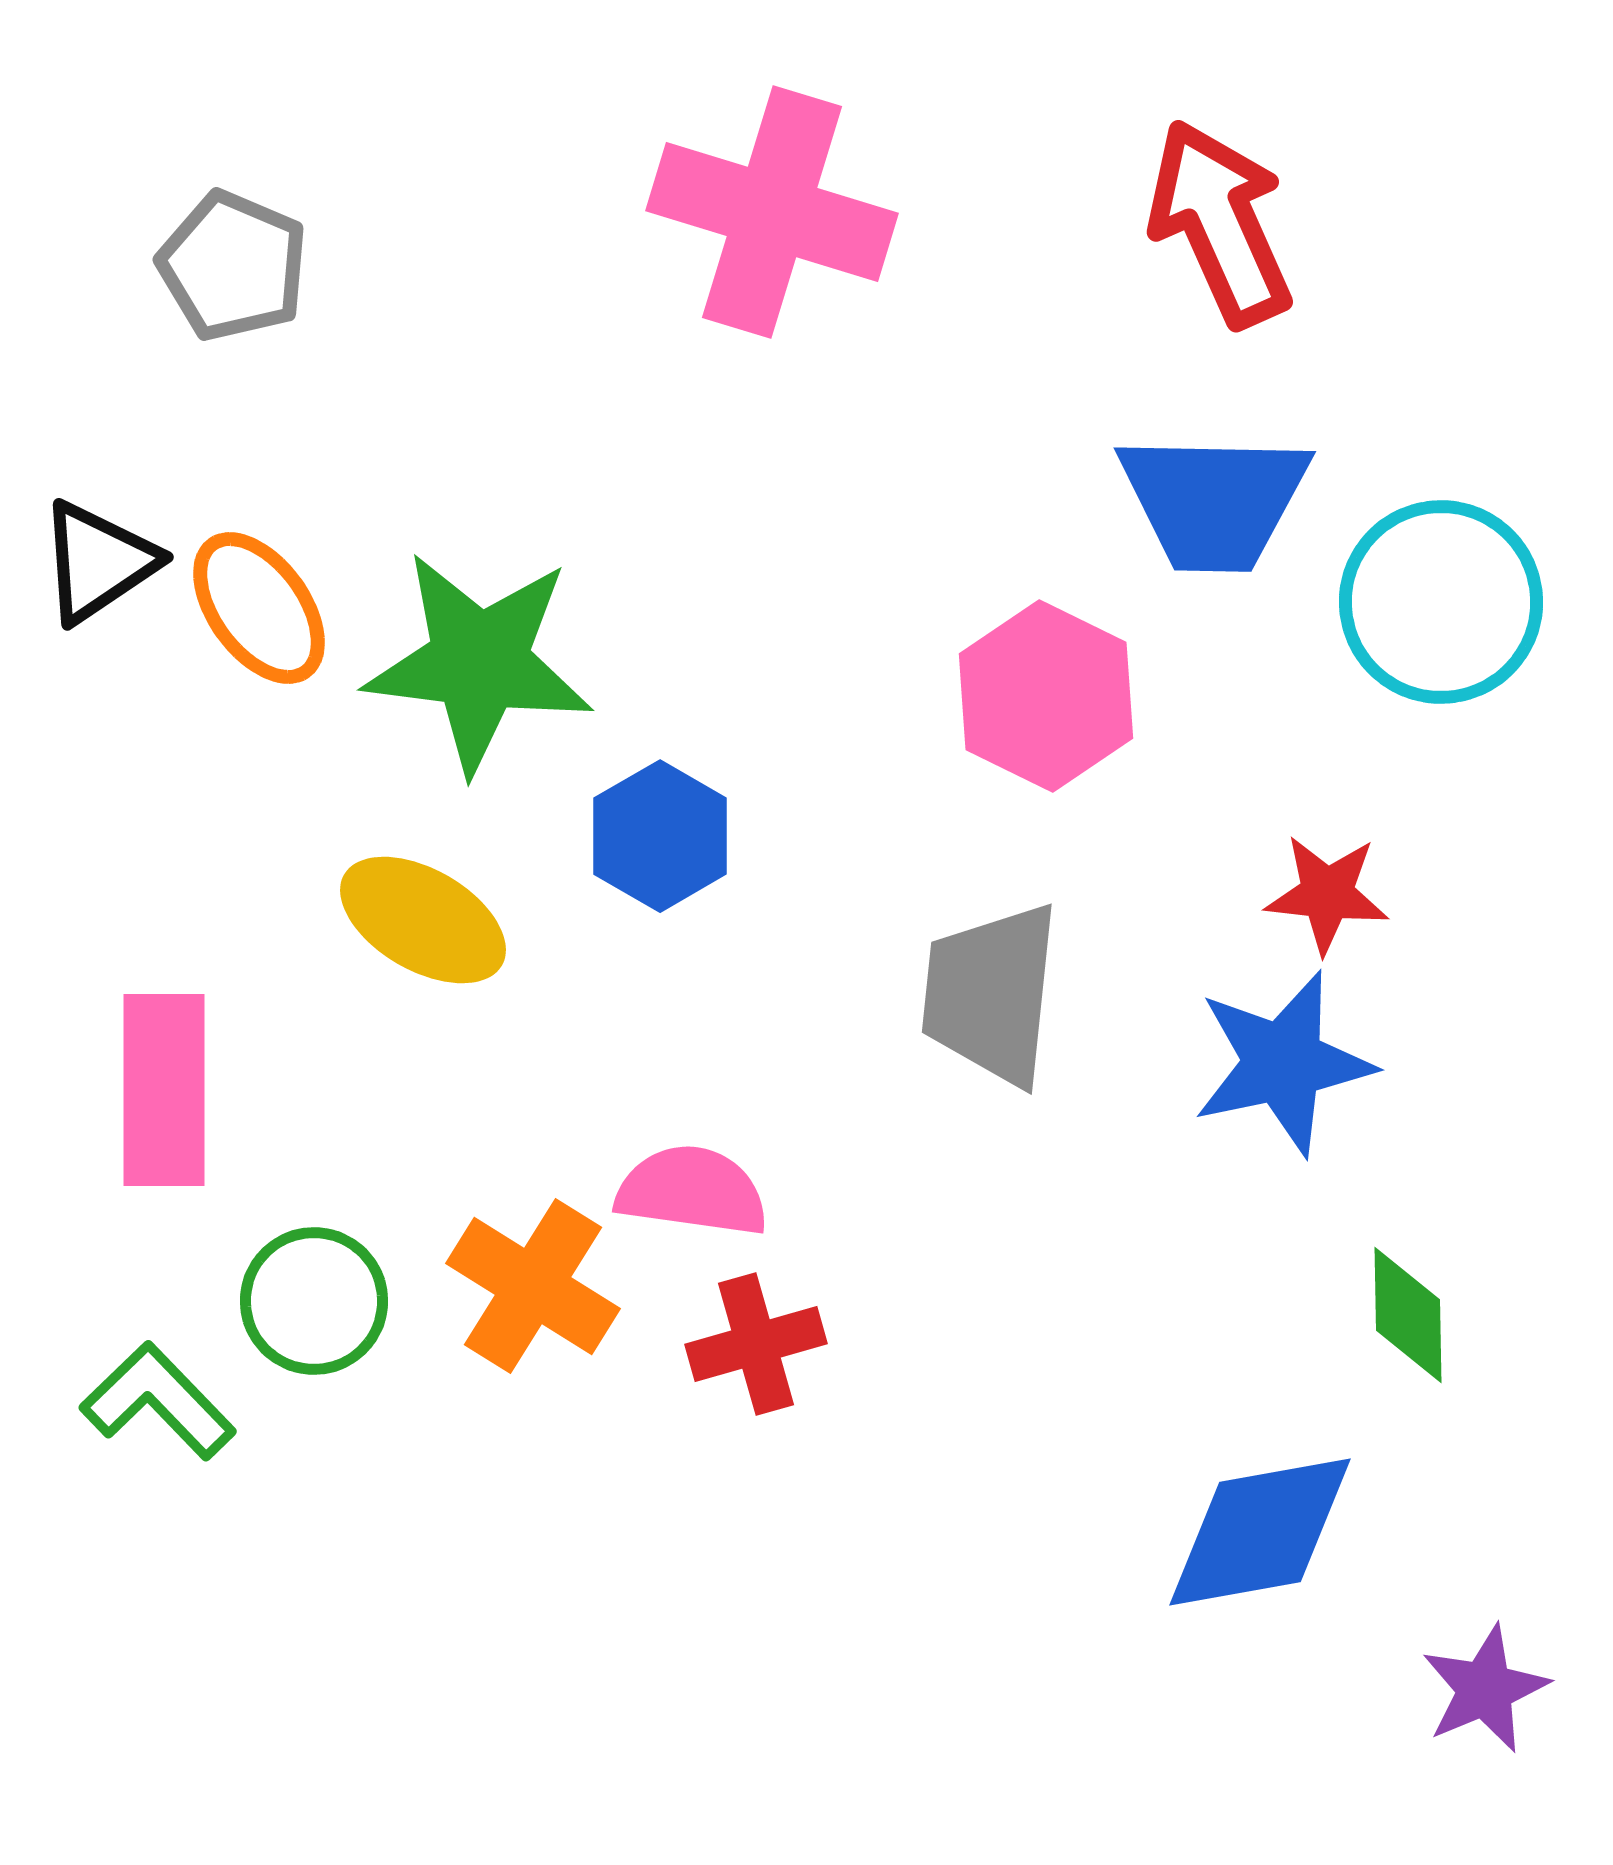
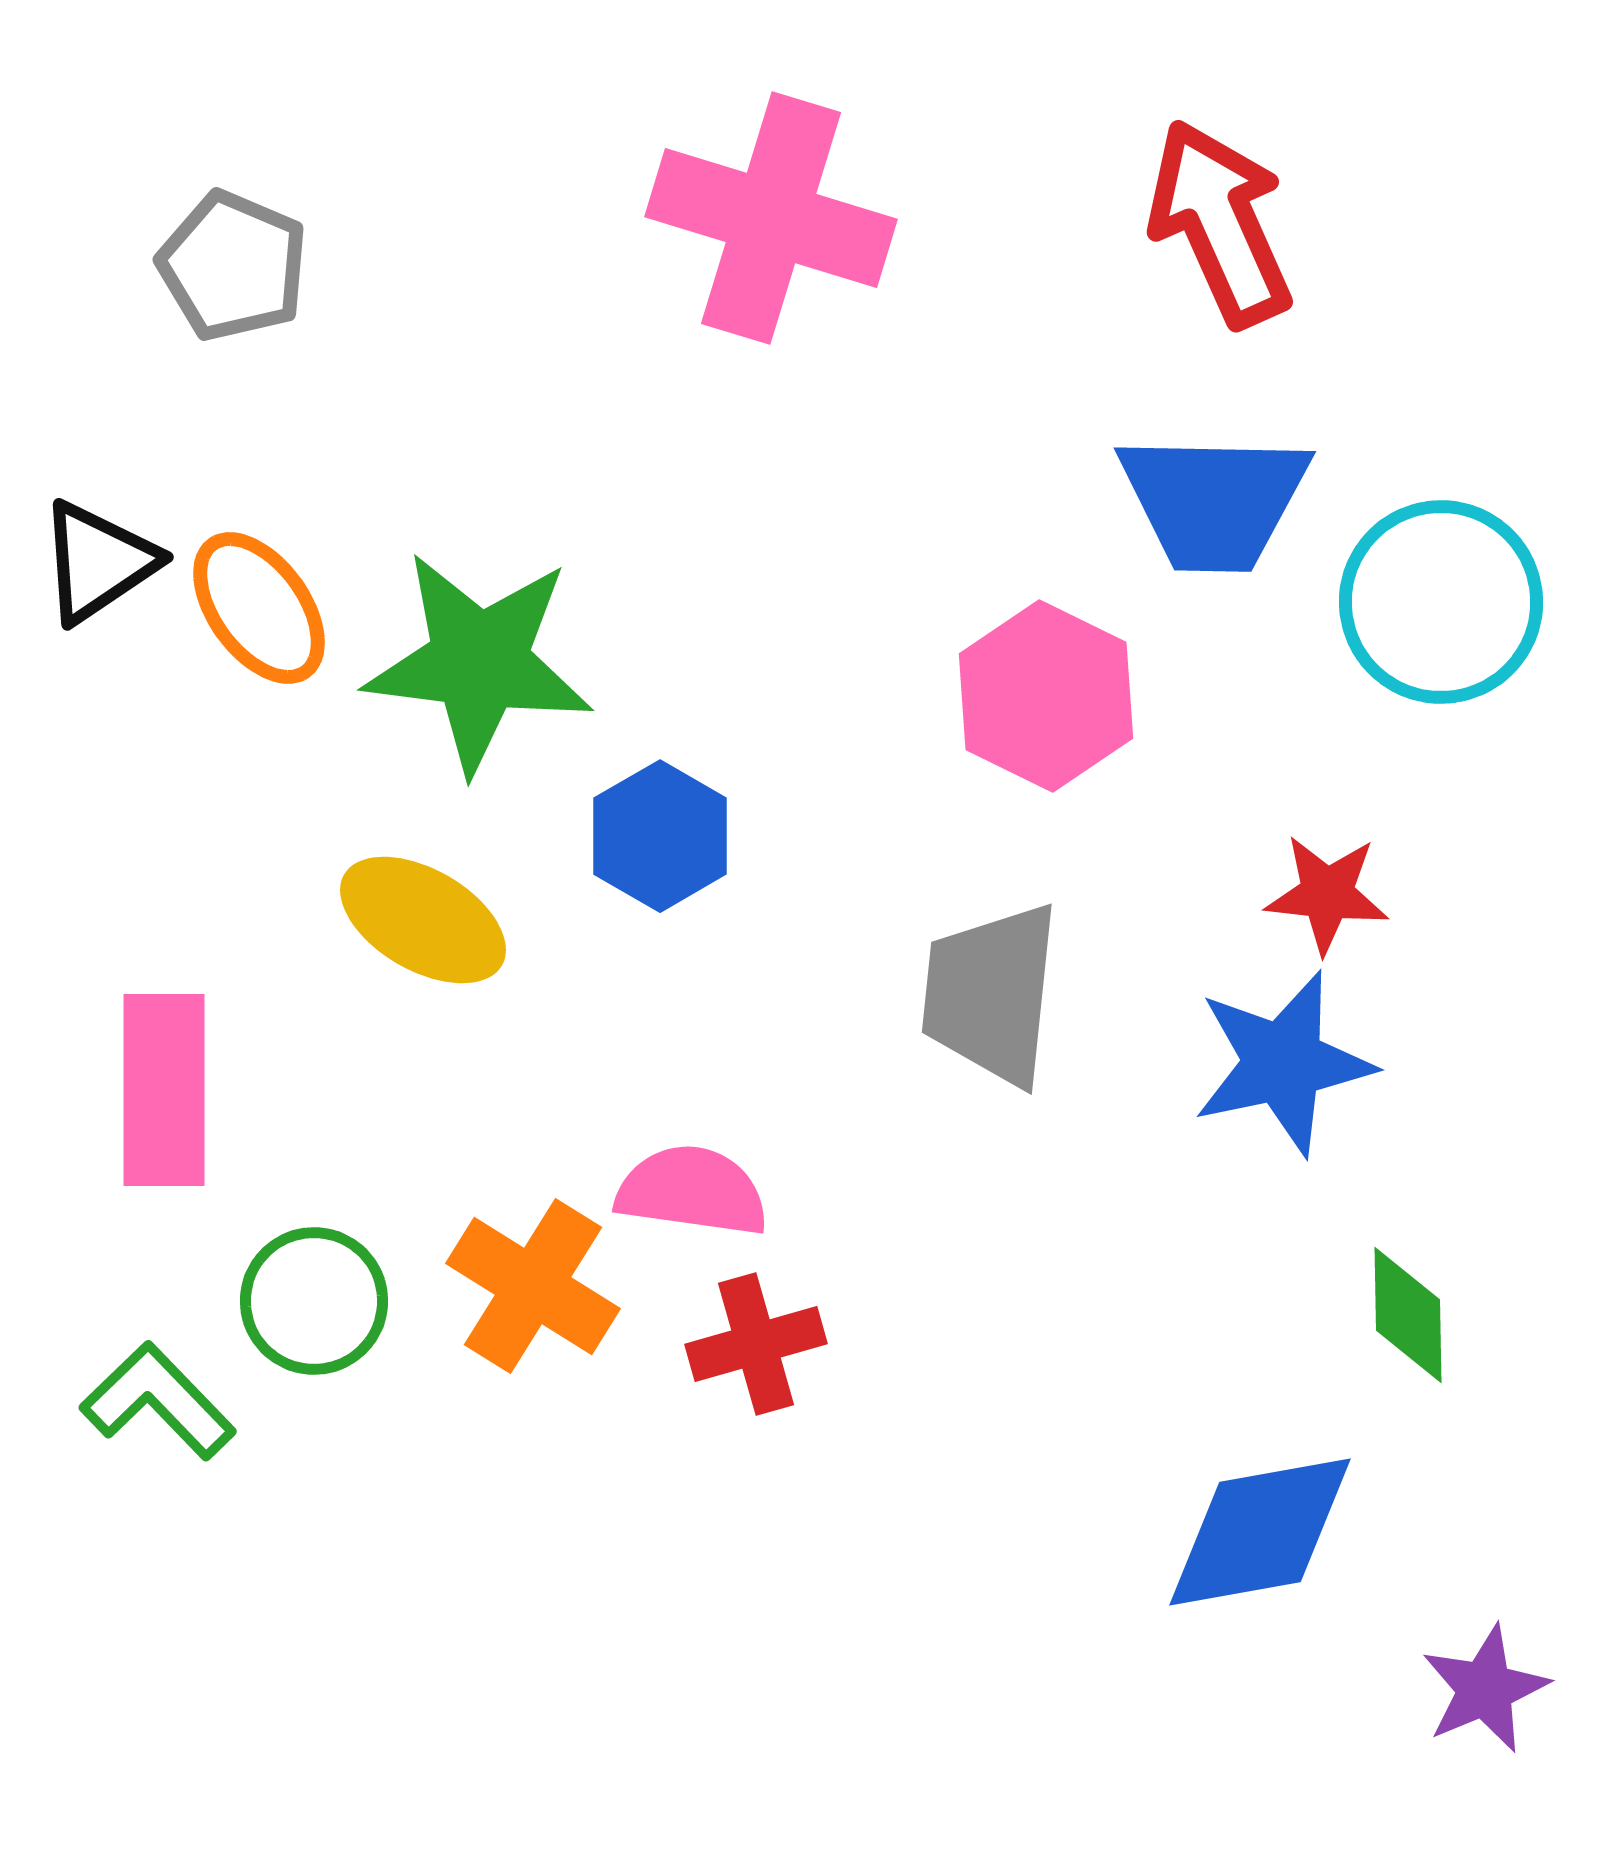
pink cross: moved 1 px left, 6 px down
